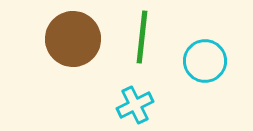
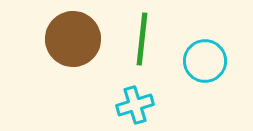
green line: moved 2 px down
cyan cross: rotated 9 degrees clockwise
